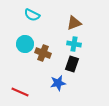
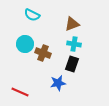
brown triangle: moved 2 px left, 1 px down
